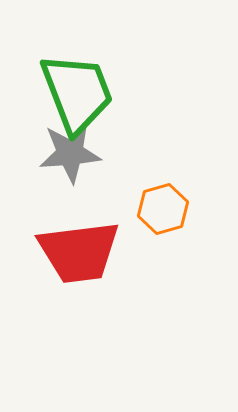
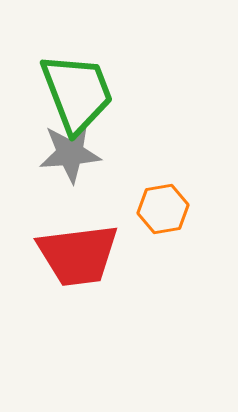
orange hexagon: rotated 6 degrees clockwise
red trapezoid: moved 1 px left, 3 px down
